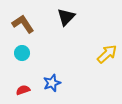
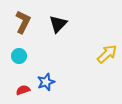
black triangle: moved 8 px left, 7 px down
brown L-shape: moved 2 px up; rotated 60 degrees clockwise
cyan circle: moved 3 px left, 3 px down
blue star: moved 6 px left, 1 px up
